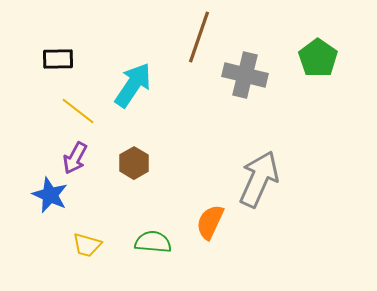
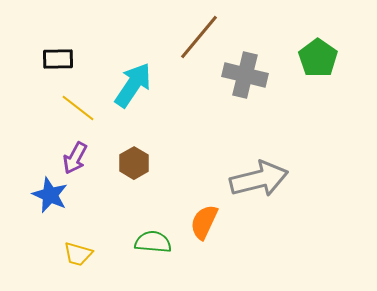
brown line: rotated 21 degrees clockwise
yellow line: moved 3 px up
gray arrow: rotated 52 degrees clockwise
orange semicircle: moved 6 px left
yellow trapezoid: moved 9 px left, 9 px down
